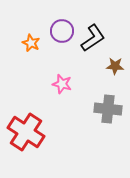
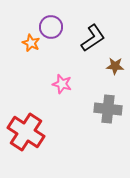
purple circle: moved 11 px left, 4 px up
